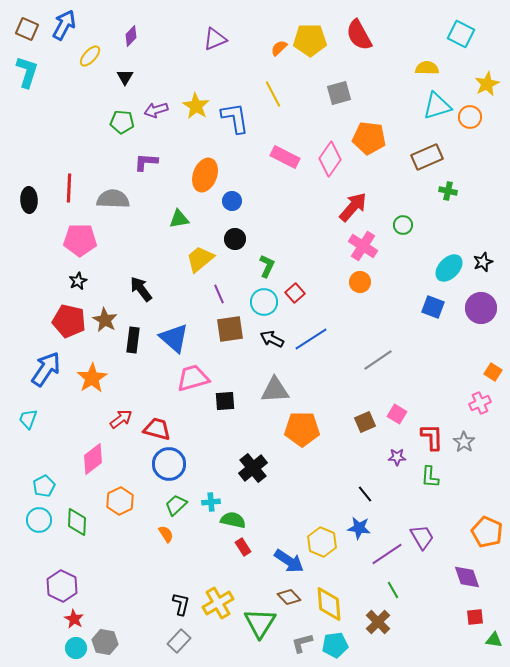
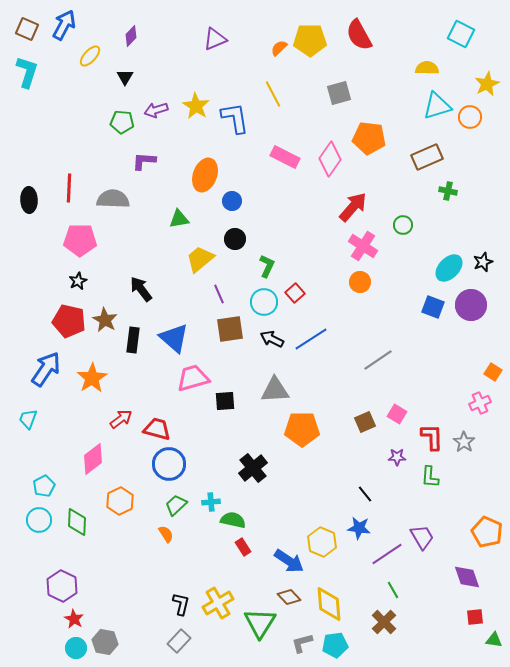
purple L-shape at (146, 162): moved 2 px left, 1 px up
purple circle at (481, 308): moved 10 px left, 3 px up
brown cross at (378, 622): moved 6 px right
